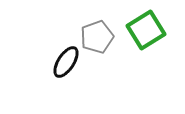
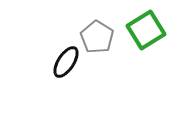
gray pentagon: rotated 20 degrees counterclockwise
